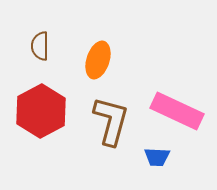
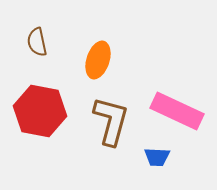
brown semicircle: moved 3 px left, 4 px up; rotated 12 degrees counterclockwise
red hexagon: moved 1 px left; rotated 21 degrees counterclockwise
